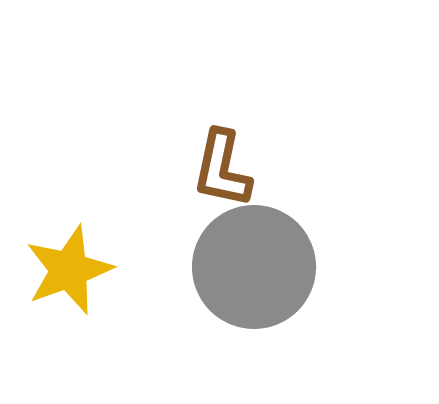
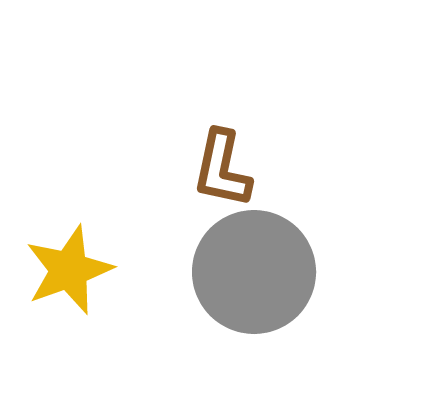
gray circle: moved 5 px down
